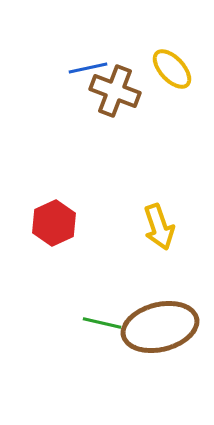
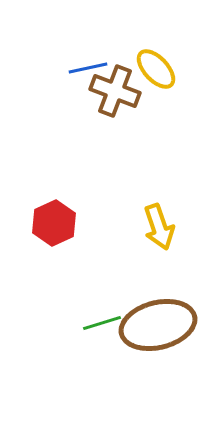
yellow ellipse: moved 16 px left
green line: rotated 30 degrees counterclockwise
brown ellipse: moved 2 px left, 2 px up
